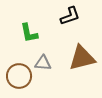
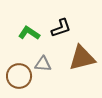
black L-shape: moved 9 px left, 12 px down
green L-shape: rotated 135 degrees clockwise
gray triangle: moved 1 px down
